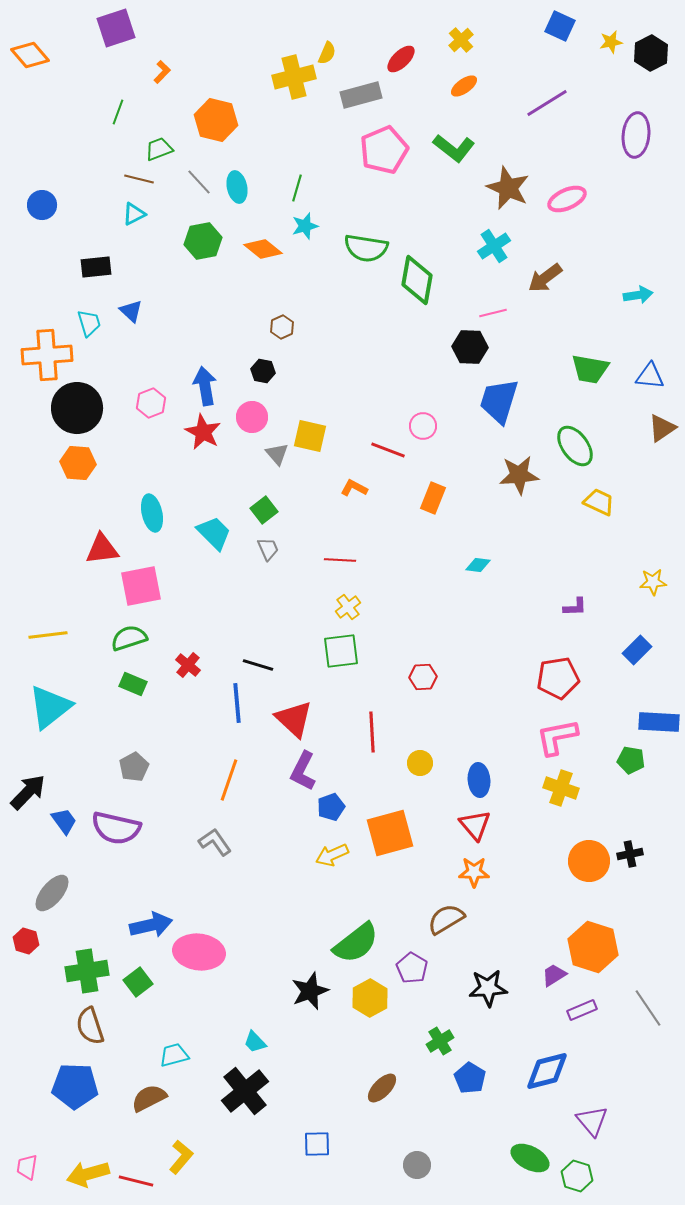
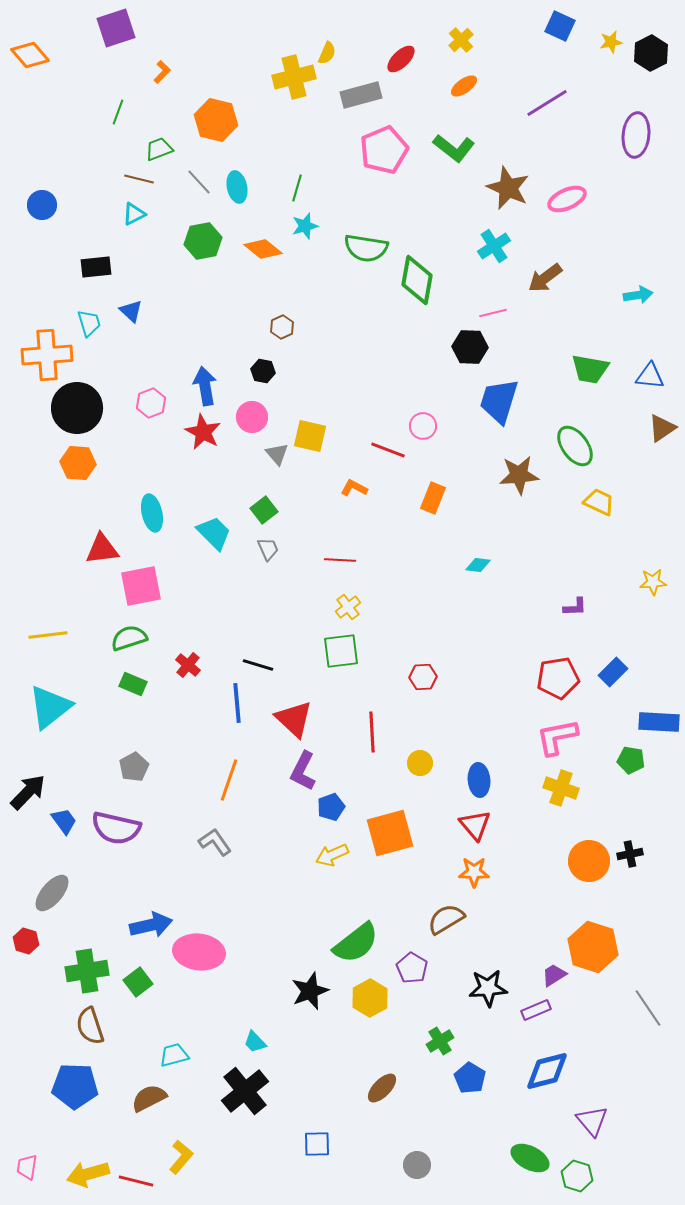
blue rectangle at (637, 650): moved 24 px left, 22 px down
purple rectangle at (582, 1010): moved 46 px left
